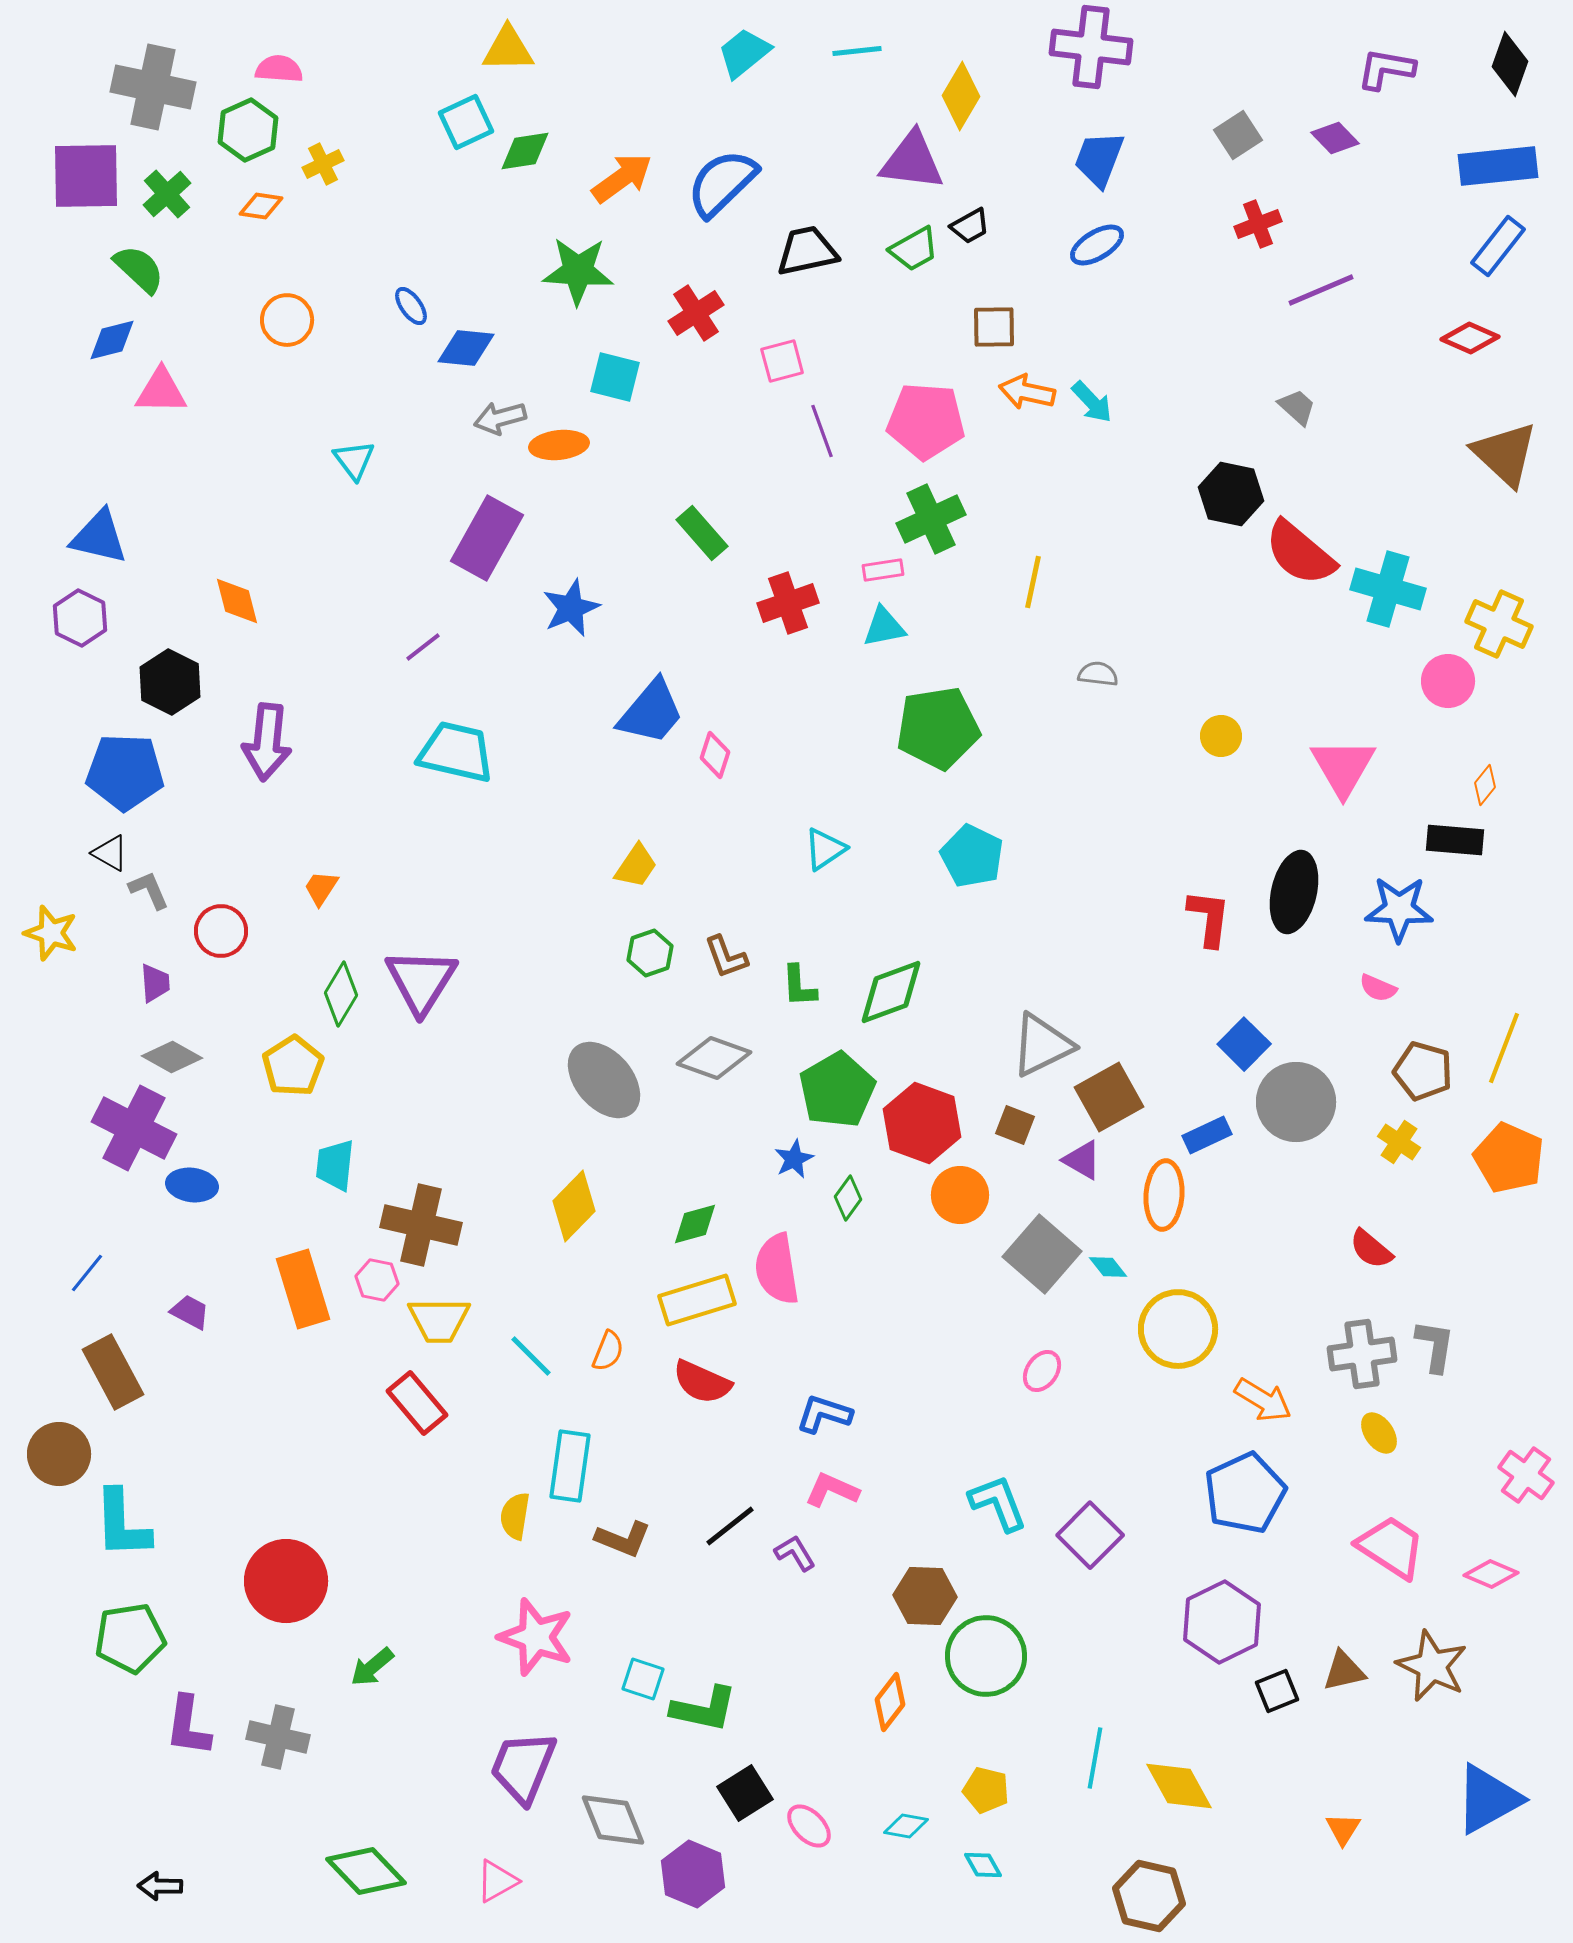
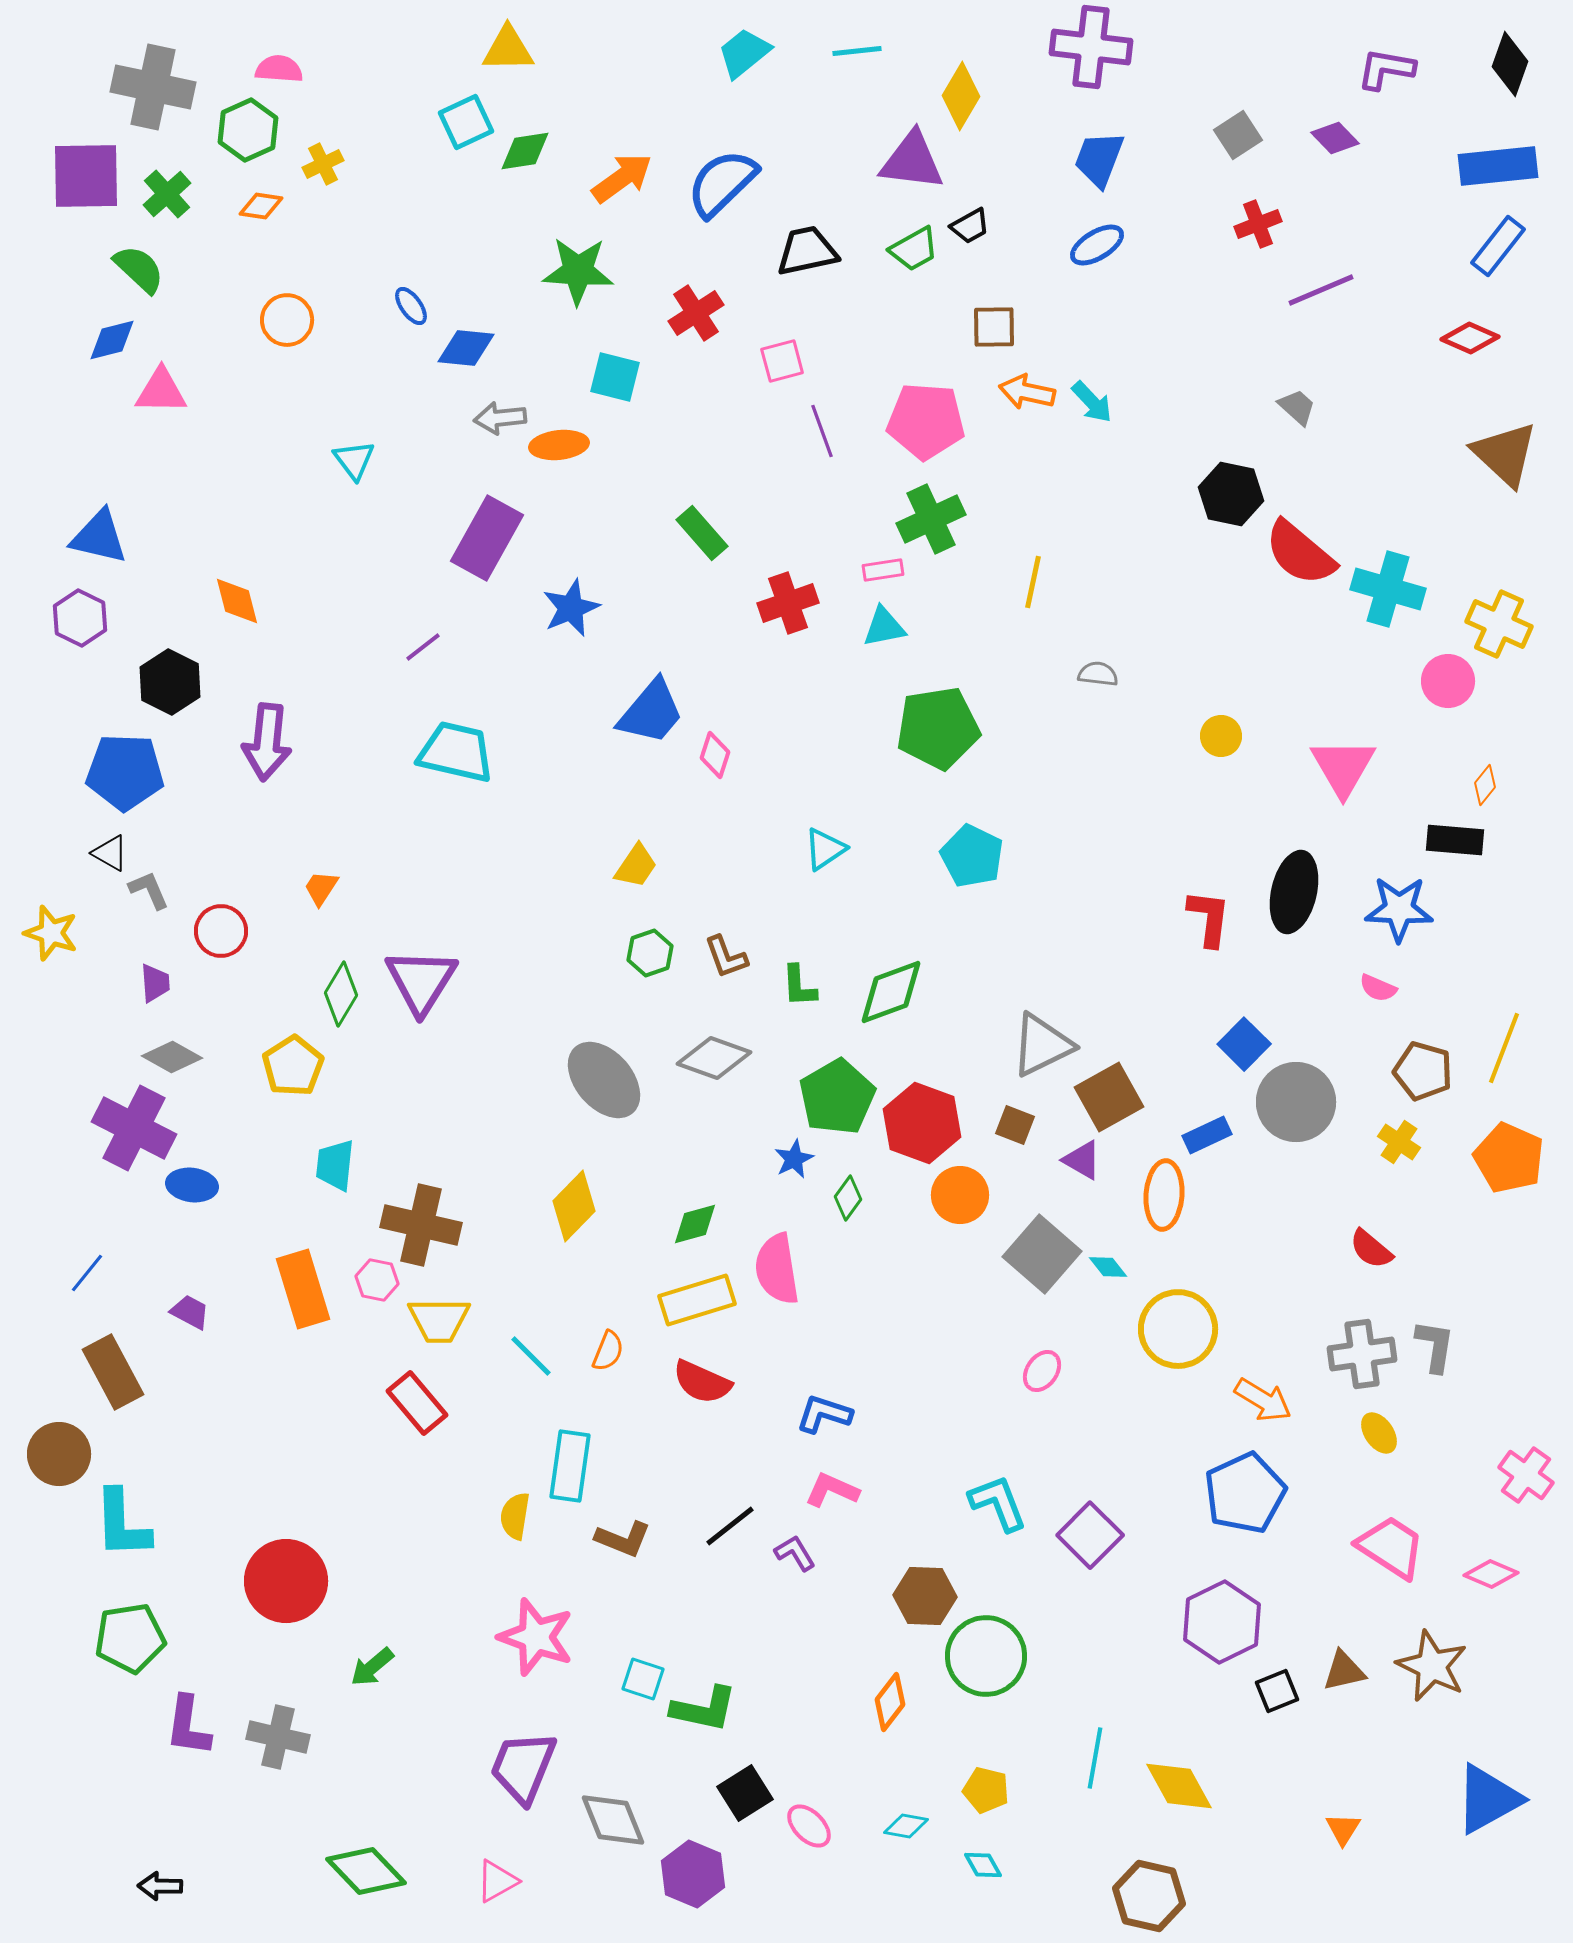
gray arrow at (500, 418): rotated 9 degrees clockwise
green pentagon at (837, 1090): moved 7 px down
